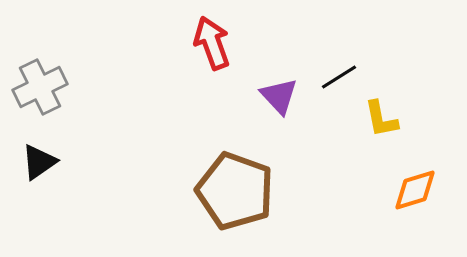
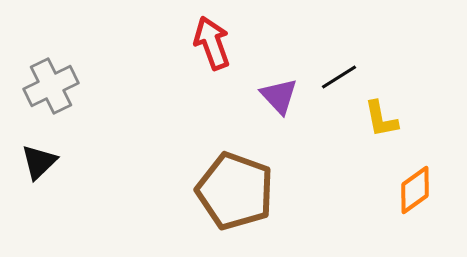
gray cross: moved 11 px right, 1 px up
black triangle: rotated 9 degrees counterclockwise
orange diamond: rotated 18 degrees counterclockwise
